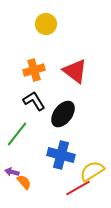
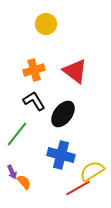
purple arrow: rotated 128 degrees counterclockwise
